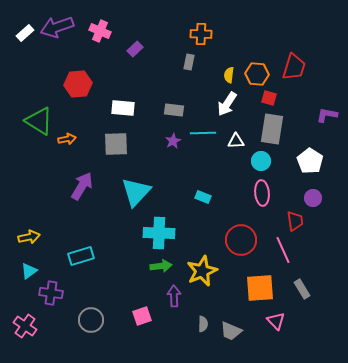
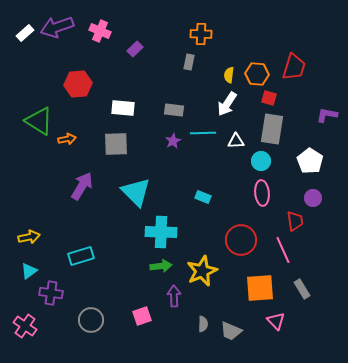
cyan triangle at (136, 192): rotated 28 degrees counterclockwise
cyan cross at (159, 233): moved 2 px right, 1 px up
